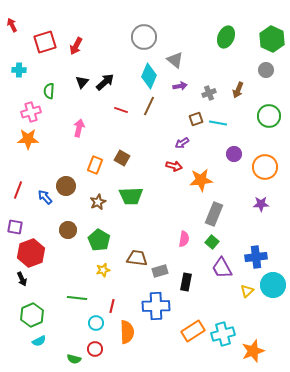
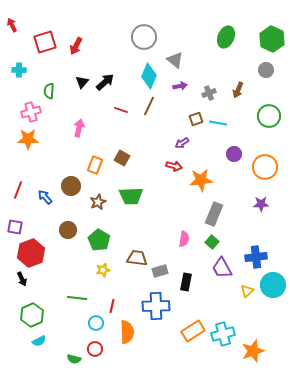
brown circle at (66, 186): moved 5 px right
